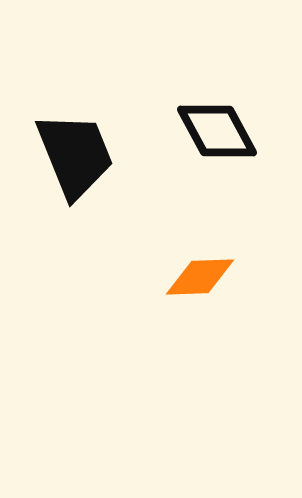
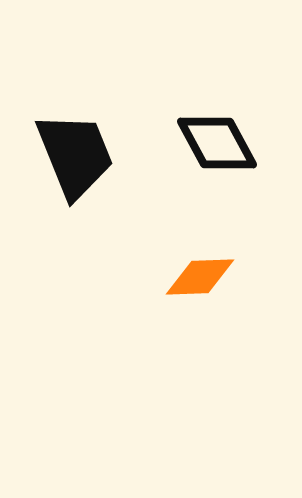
black diamond: moved 12 px down
